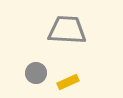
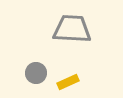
gray trapezoid: moved 5 px right, 1 px up
